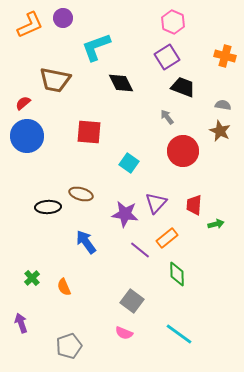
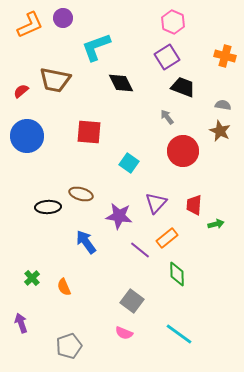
red semicircle: moved 2 px left, 12 px up
purple star: moved 6 px left, 2 px down
